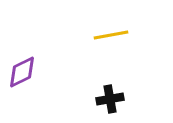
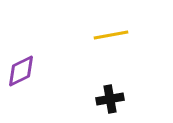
purple diamond: moved 1 px left, 1 px up
